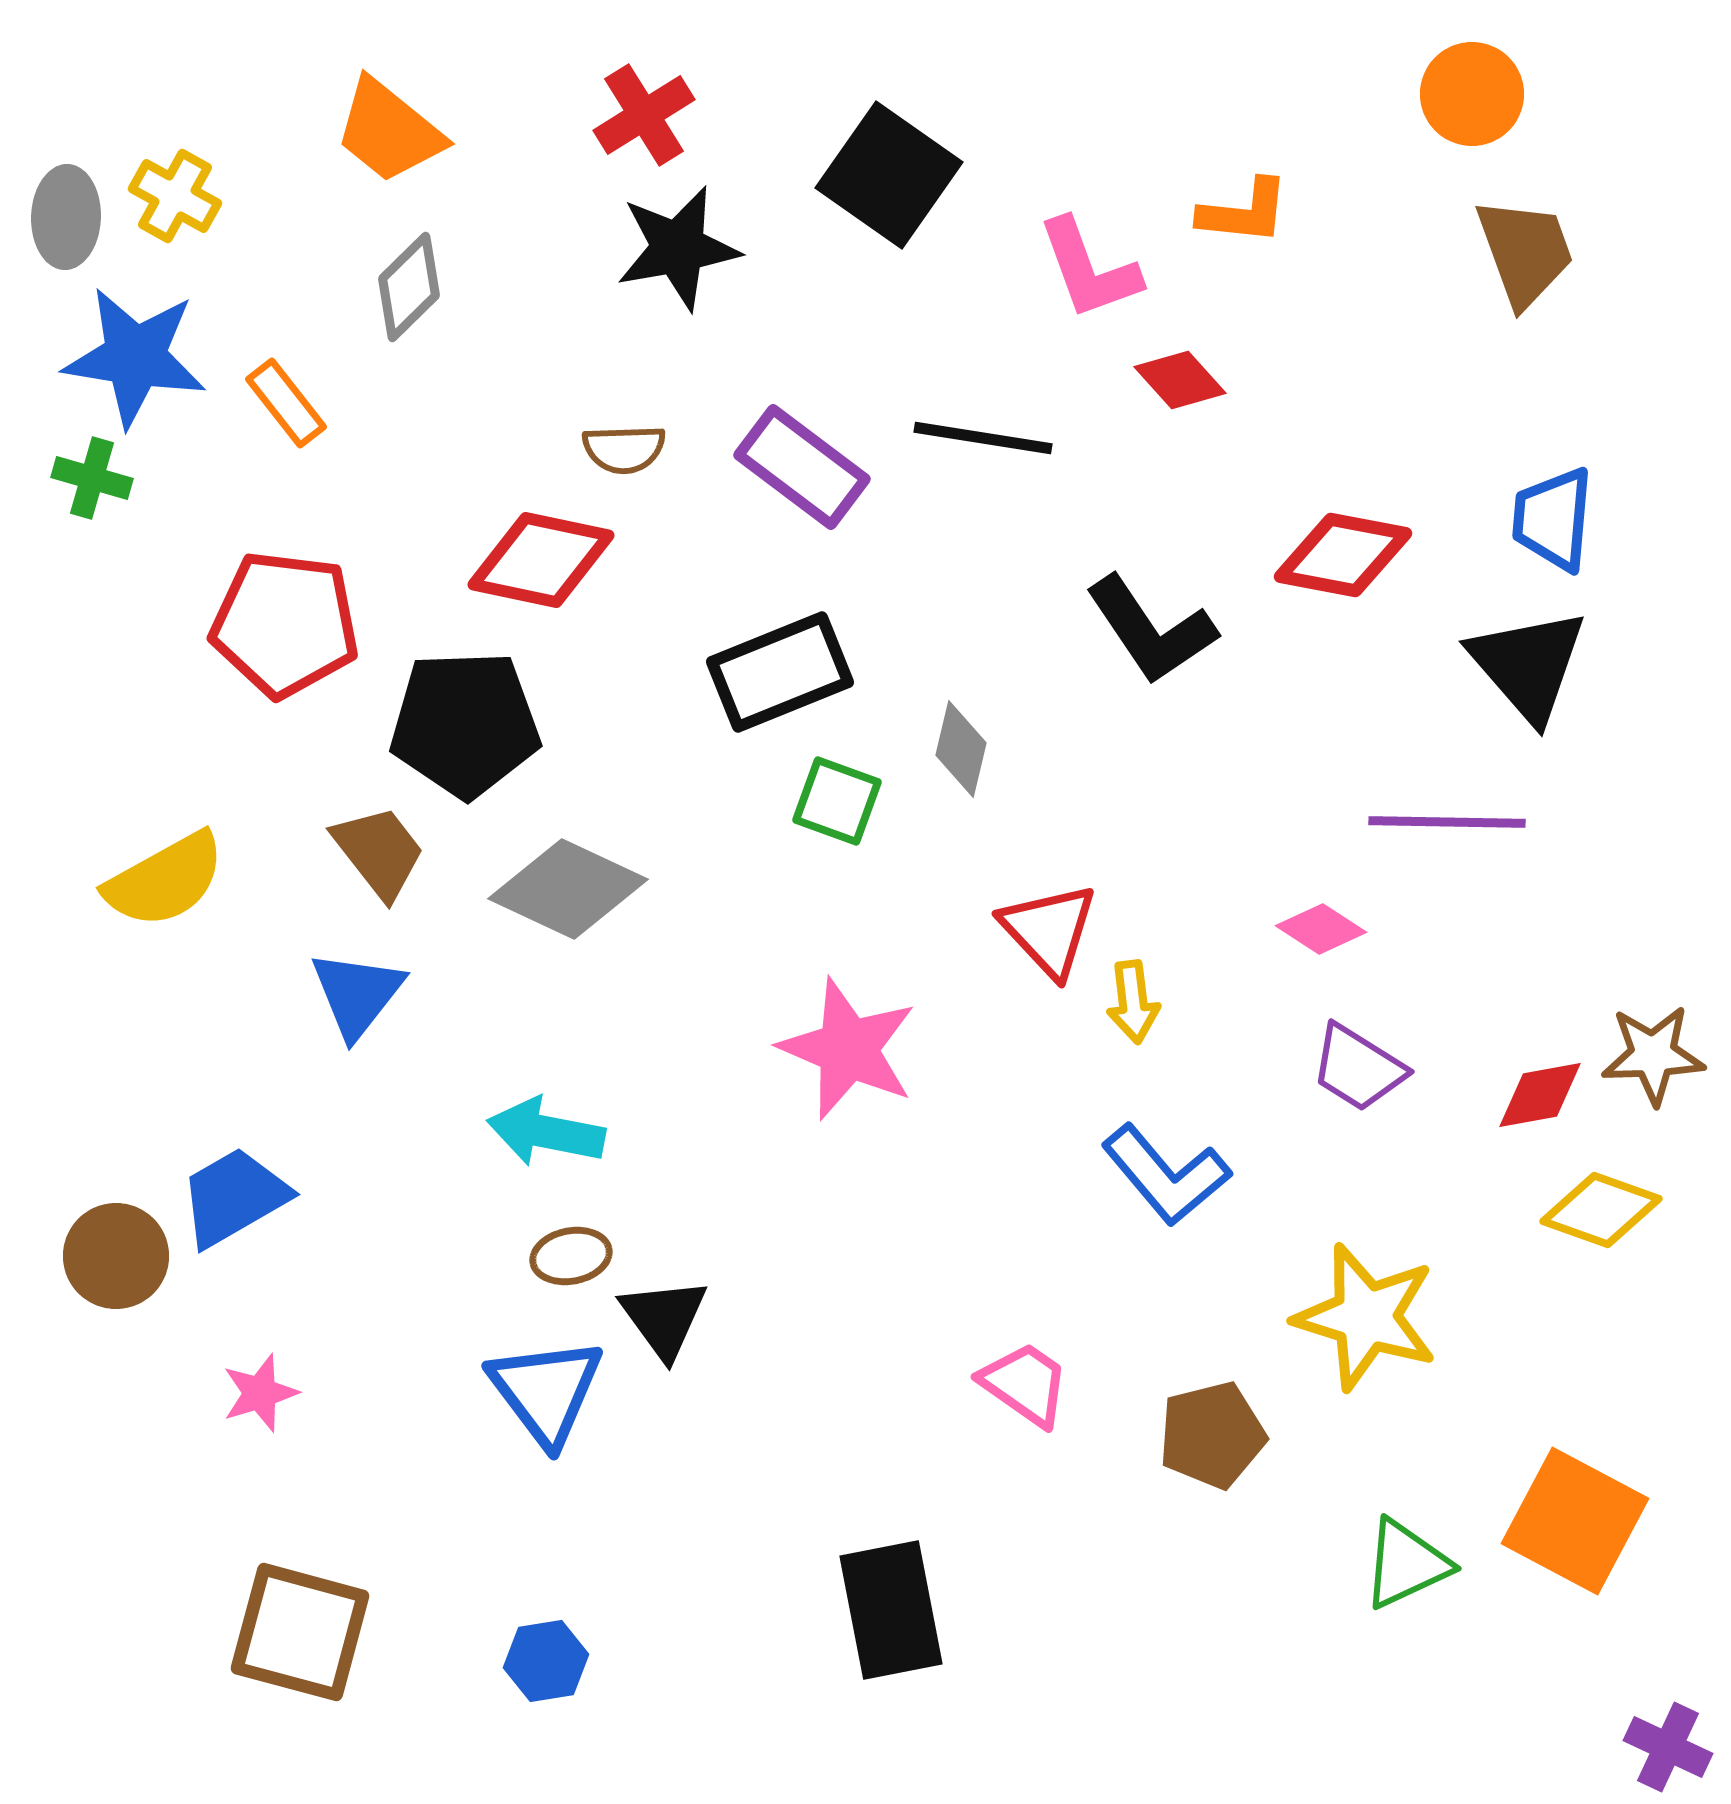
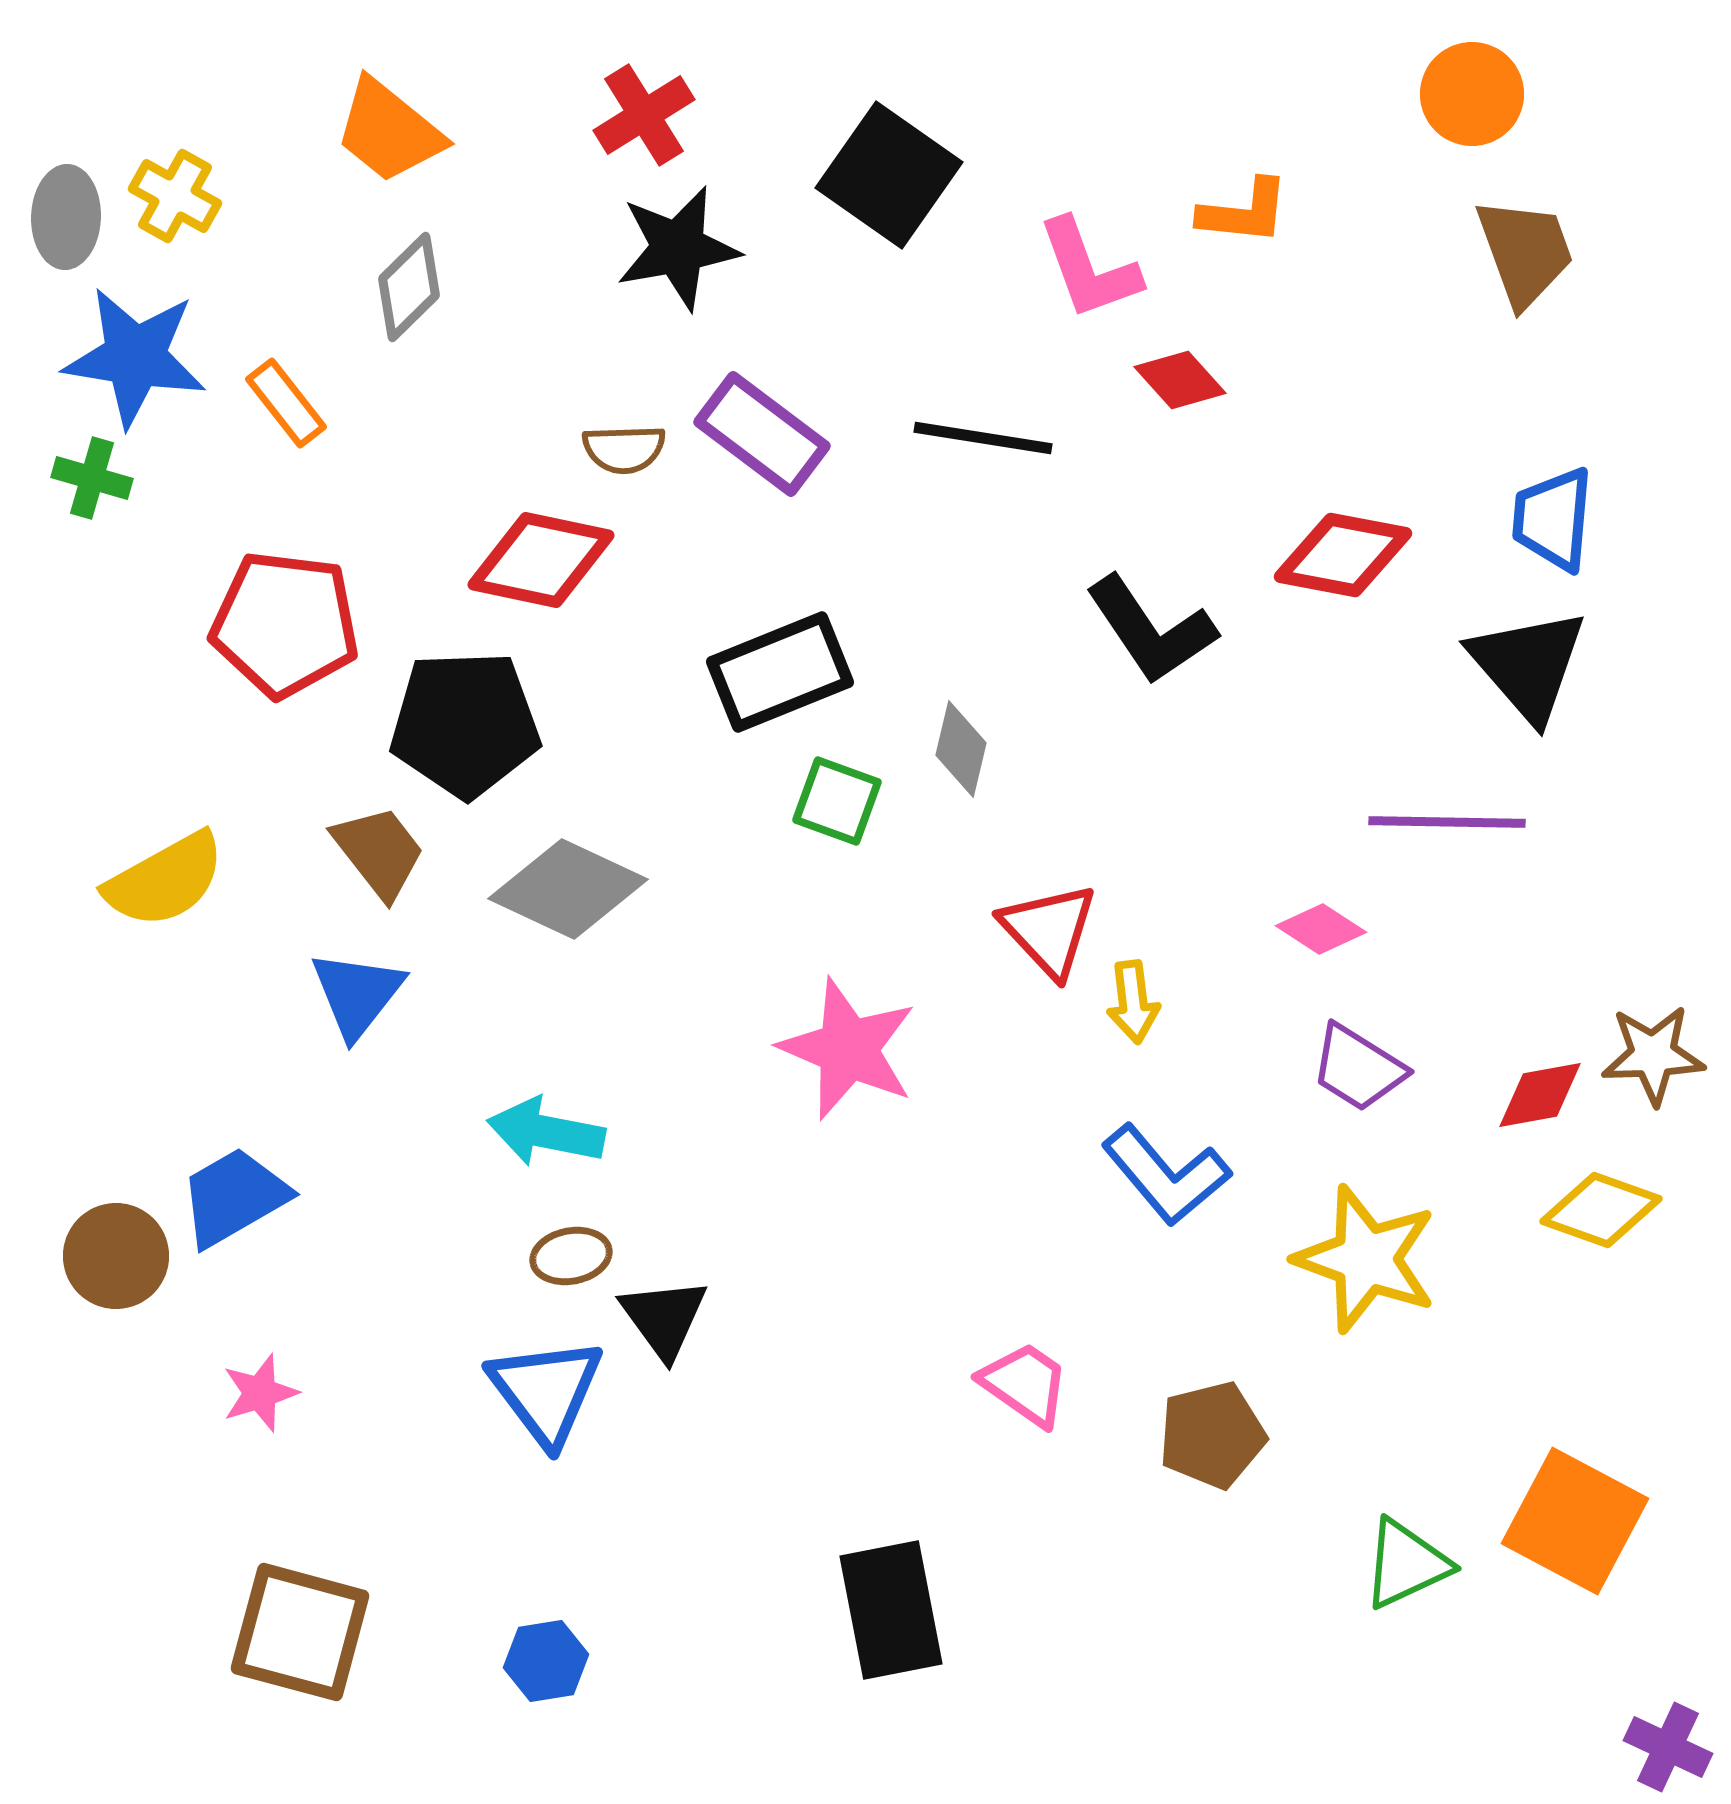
purple rectangle at (802, 467): moved 40 px left, 33 px up
yellow star at (1366, 1317): moved 58 px up; rotated 3 degrees clockwise
